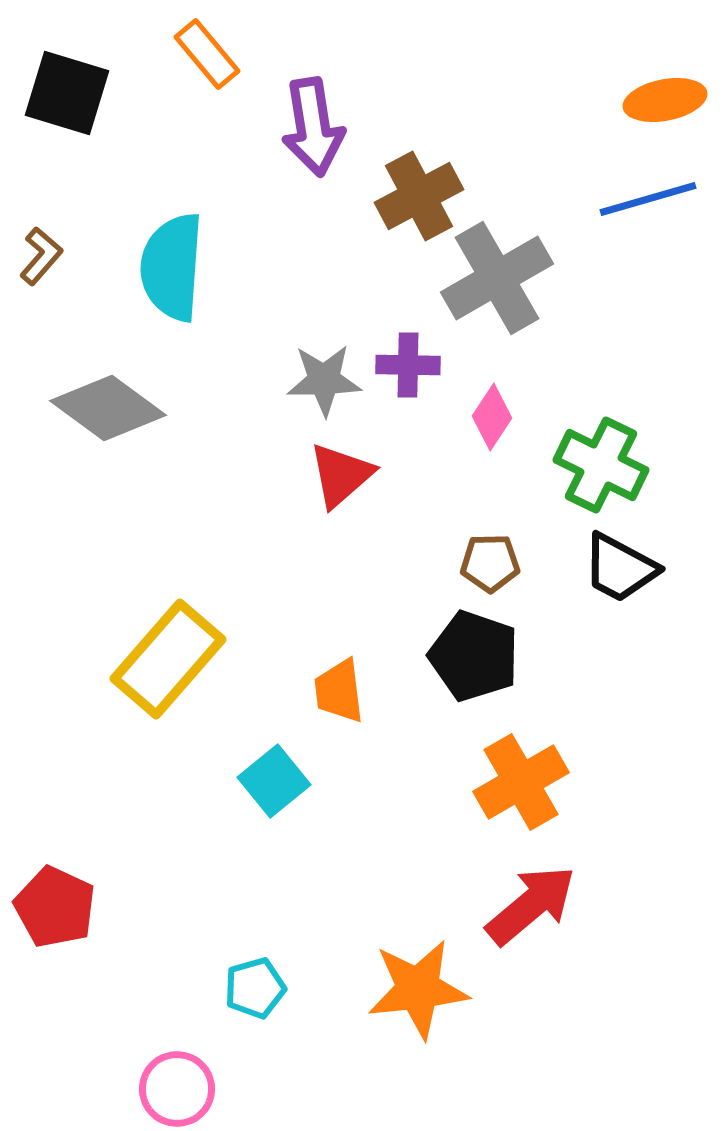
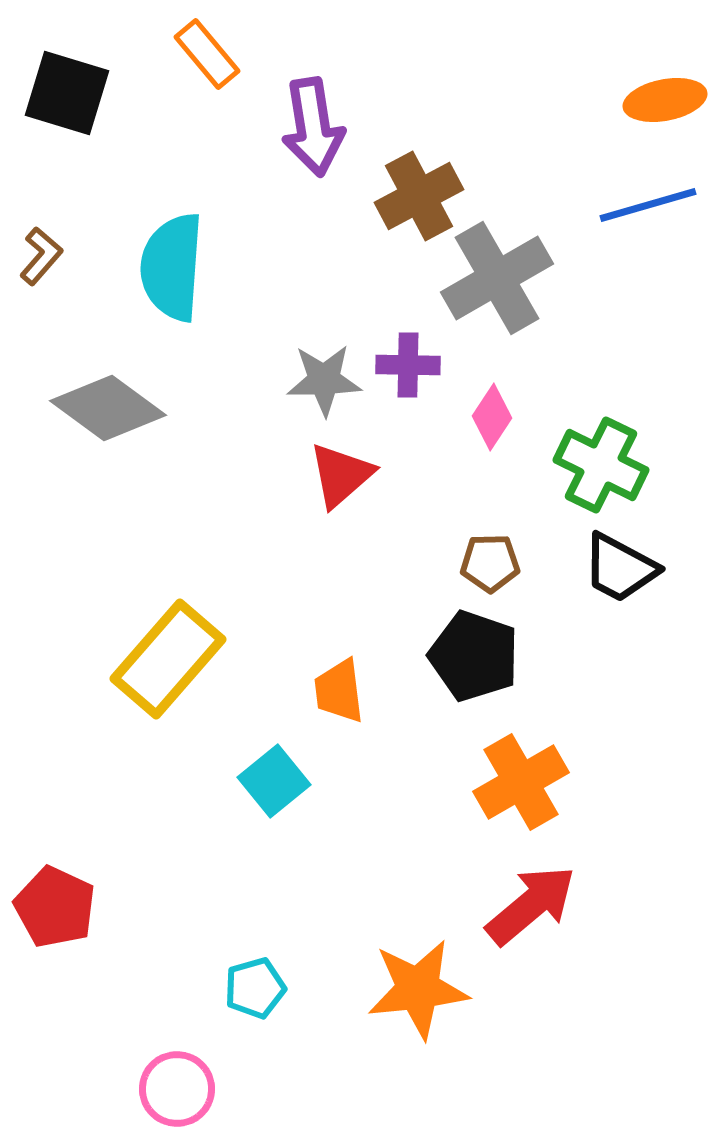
blue line: moved 6 px down
